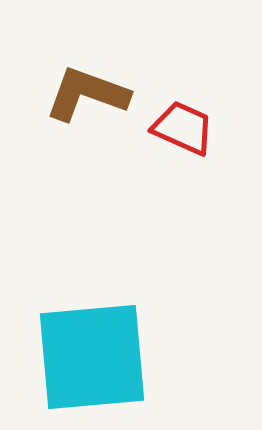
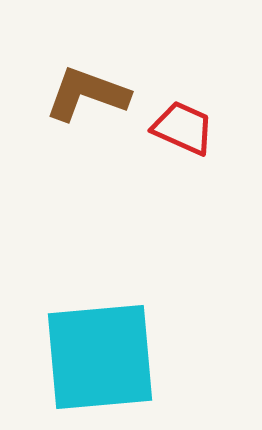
cyan square: moved 8 px right
